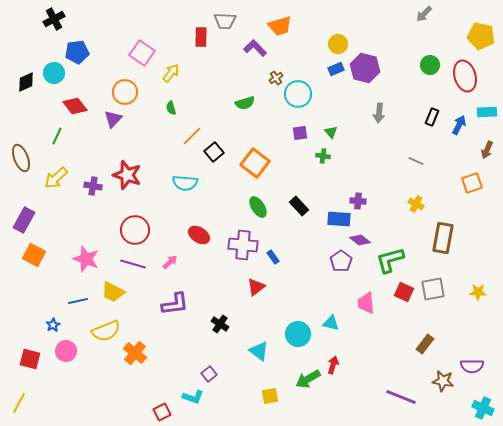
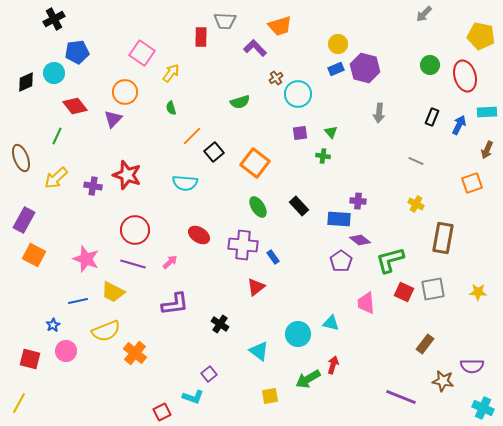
green semicircle at (245, 103): moved 5 px left, 1 px up
